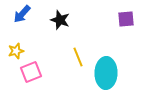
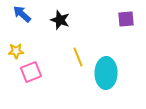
blue arrow: rotated 90 degrees clockwise
yellow star: rotated 14 degrees clockwise
